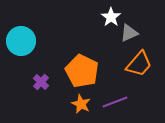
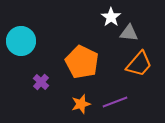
gray triangle: rotated 30 degrees clockwise
orange pentagon: moved 9 px up
orange star: rotated 30 degrees clockwise
